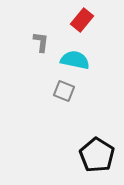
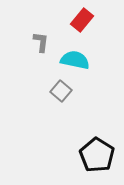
gray square: moved 3 px left; rotated 20 degrees clockwise
